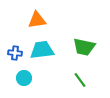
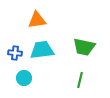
green line: rotated 49 degrees clockwise
